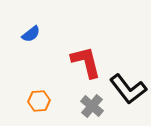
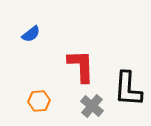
red L-shape: moved 5 px left, 4 px down; rotated 12 degrees clockwise
black L-shape: rotated 42 degrees clockwise
